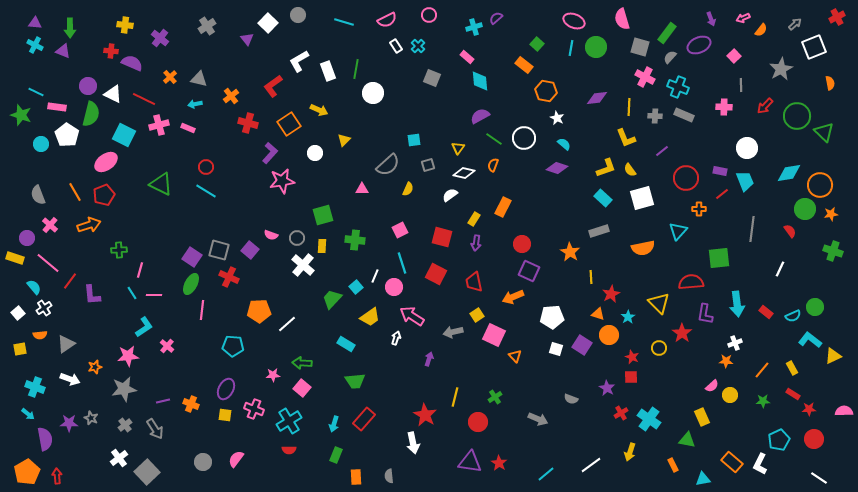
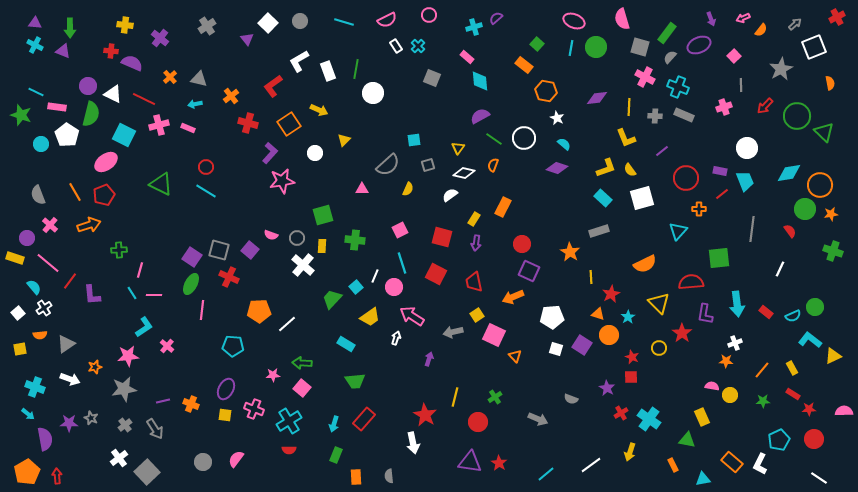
gray circle at (298, 15): moved 2 px right, 6 px down
pink cross at (724, 107): rotated 21 degrees counterclockwise
orange semicircle at (643, 248): moved 2 px right, 16 px down; rotated 15 degrees counterclockwise
pink semicircle at (712, 386): rotated 128 degrees counterclockwise
